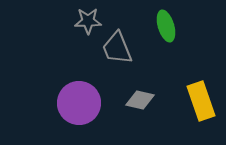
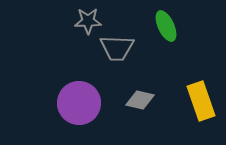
green ellipse: rotated 8 degrees counterclockwise
gray trapezoid: rotated 66 degrees counterclockwise
